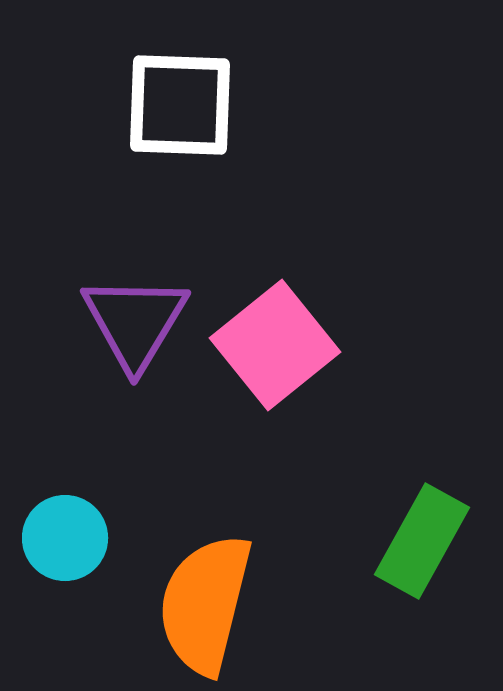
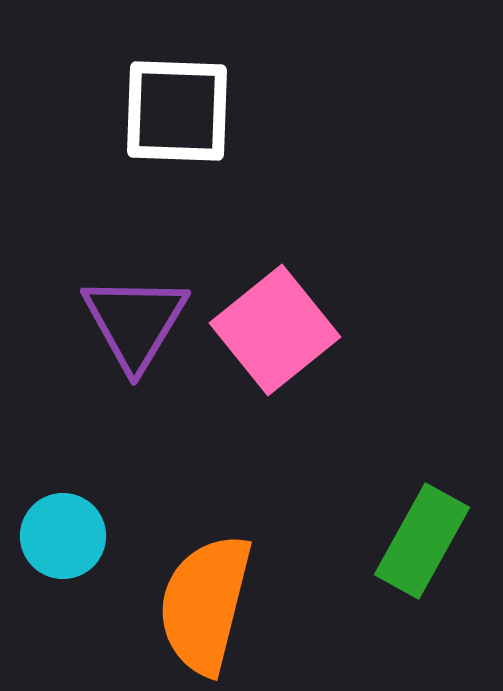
white square: moved 3 px left, 6 px down
pink square: moved 15 px up
cyan circle: moved 2 px left, 2 px up
